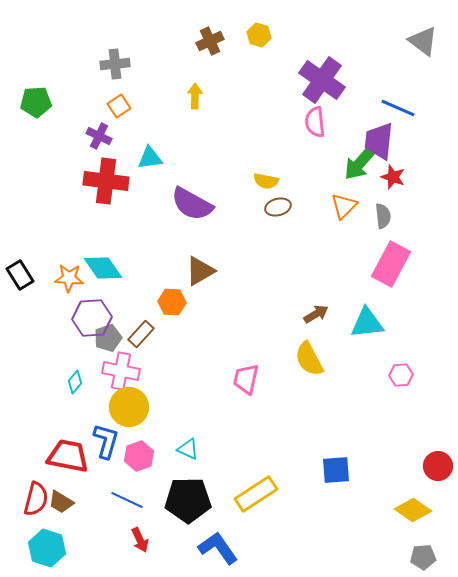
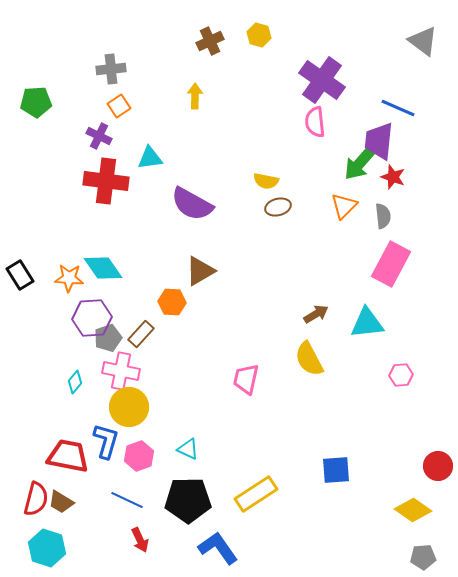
gray cross at (115, 64): moved 4 px left, 5 px down
